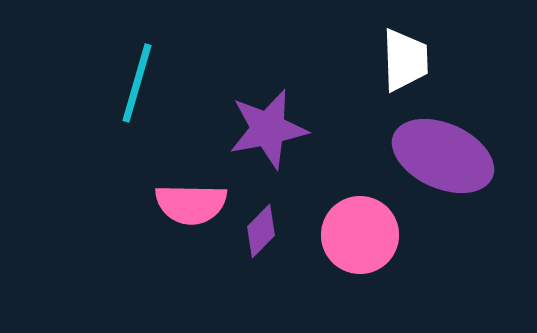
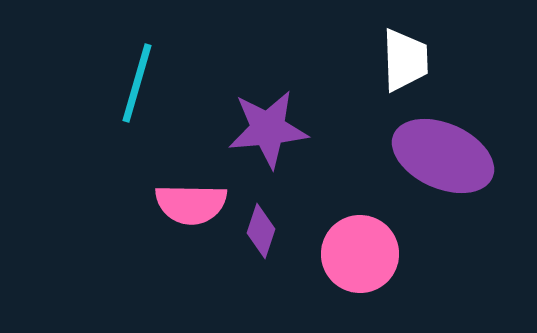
purple star: rotated 6 degrees clockwise
purple diamond: rotated 26 degrees counterclockwise
pink circle: moved 19 px down
